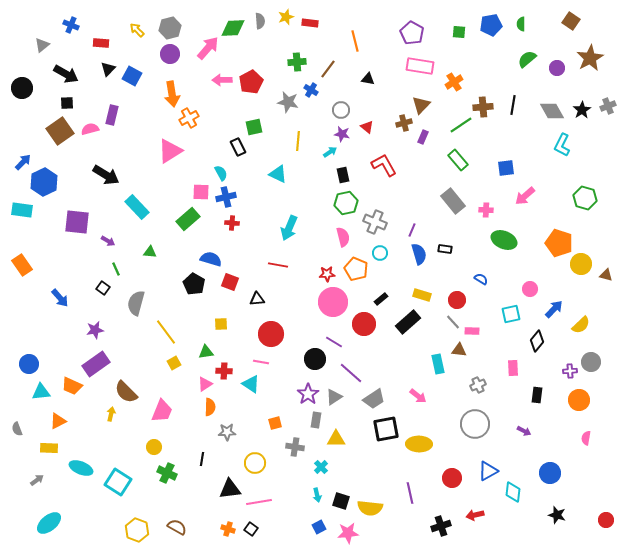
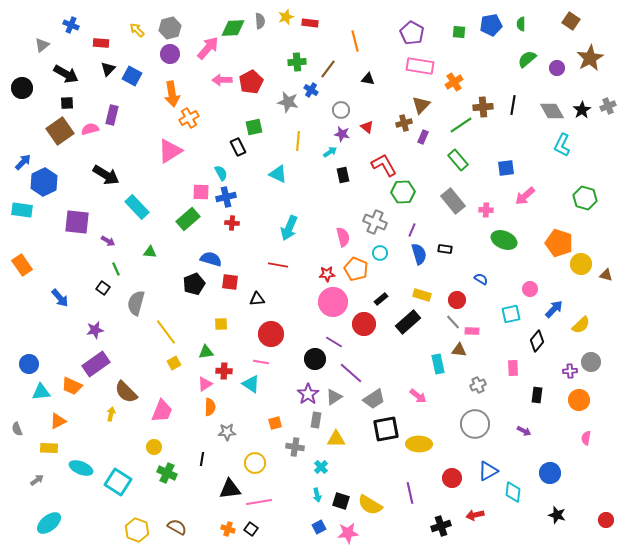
green hexagon at (346, 203): moved 57 px right, 11 px up; rotated 10 degrees clockwise
red square at (230, 282): rotated 12 degrees counterclockwise
black pentagon at (194, 284): rotated 20 degrees clockwise
yellow semicircle at (370, 508): moved 3 px up; rotated 25 degrees clockwise
